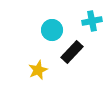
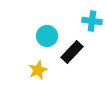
cyan cross: rotated 18 degrees clockwise
cyan circle: moved 5 px left, 6 px down
